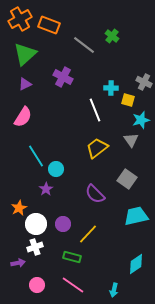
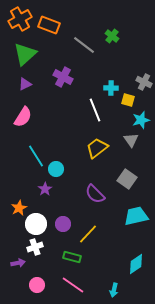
purple star: moved 1 px left
